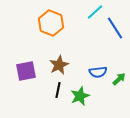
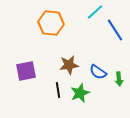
orange hexagon: rotated 15 degrees counterclockwise
blue line: moved 2 px down
brown star: moved 10 px right; rotated 18 degrees clockwise
blue semicircle: rotated 42 degrees clockwise
green arrow: rotated 128 degrees clockwise
black line: rotated 21 degrees counterclockwise
green star: moved 3 px up
